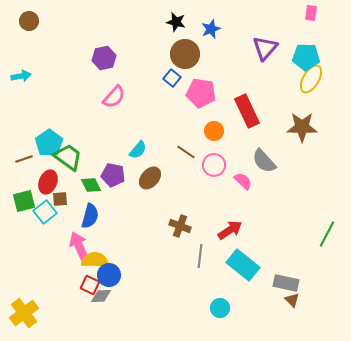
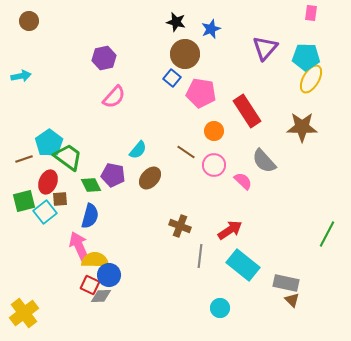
red rectangle at (247, 111): rotated 8 degrees counterclockwise
